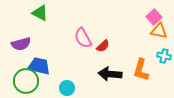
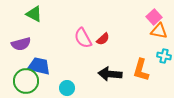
green triangle: moved 6 px left, 1 px down
red semicircle: moved 7 px up
